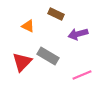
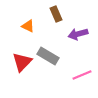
brown rectangle: rotated 42 degrees clockwise
